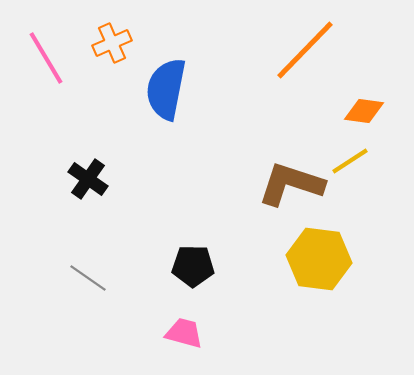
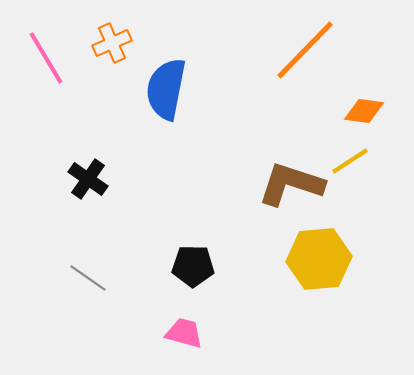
yellow hexagon: rotated 12 degrees counterclockwise
